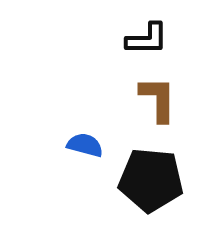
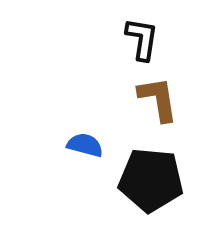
black L-shape: moved 5 px left; rotated 81 degrees counterclockwise
brown L-shape: rotated 9 degrees counterclockwise
